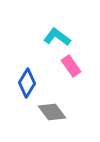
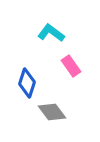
cyan L-shape: moved 6 px left, 4 px up
blue diamond: rotated 12 degrees counterclockwise
